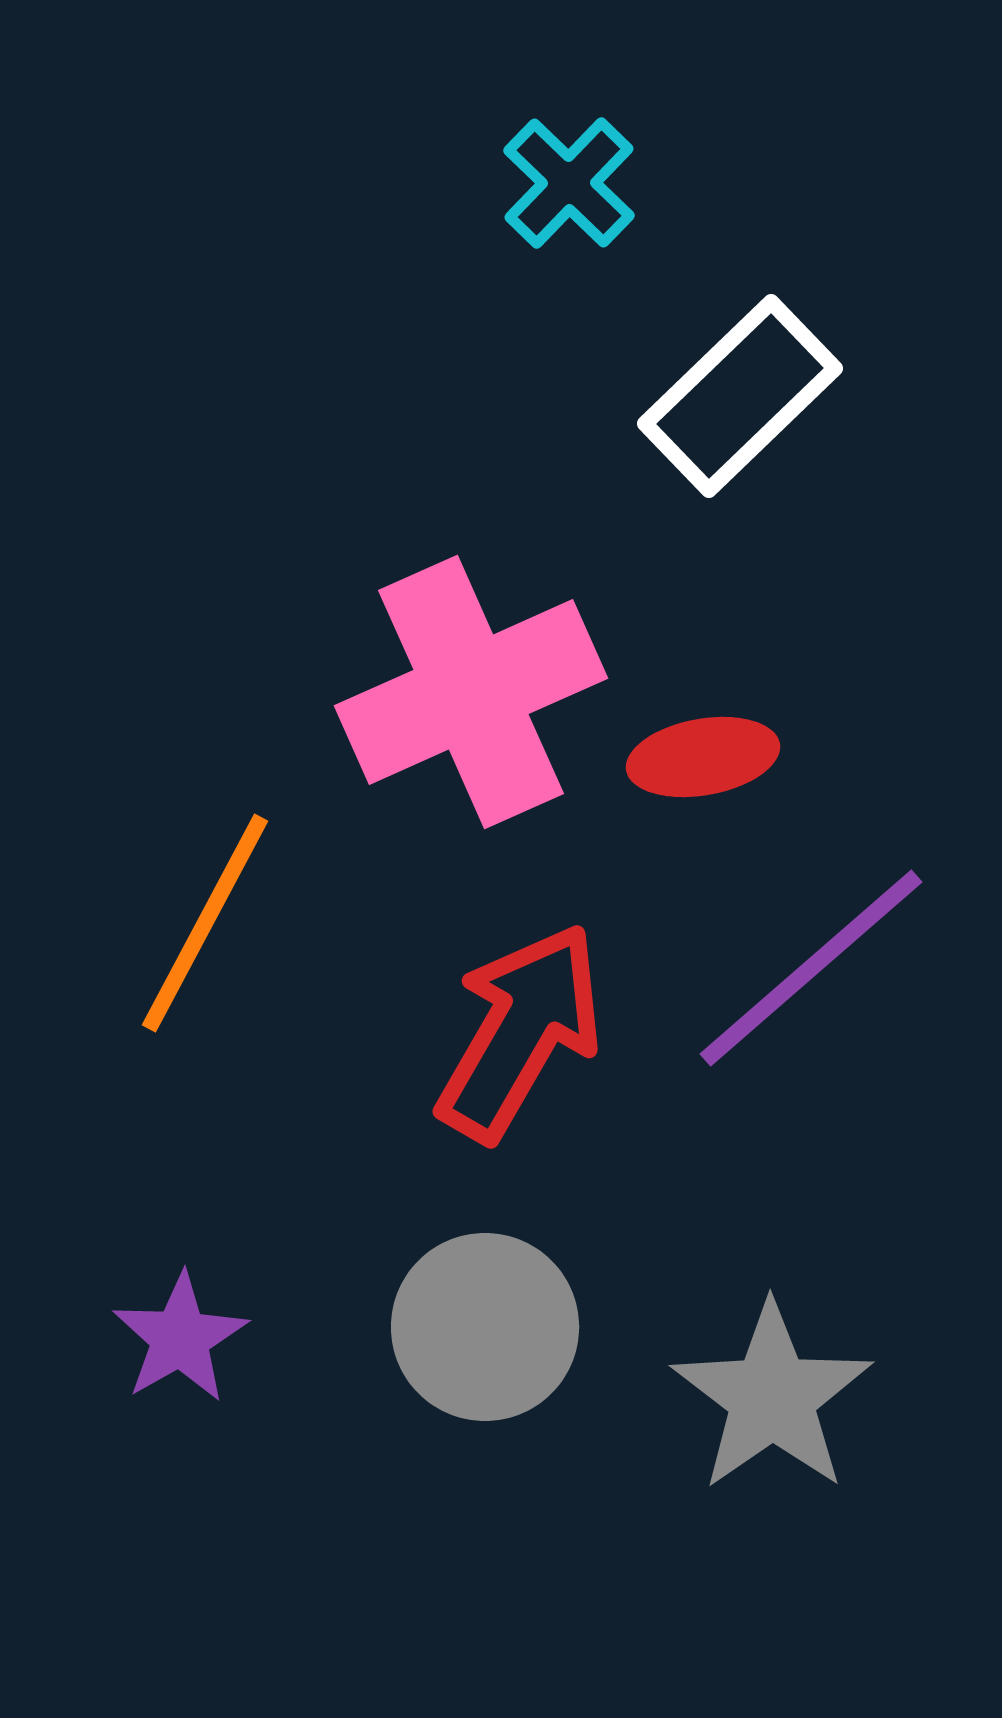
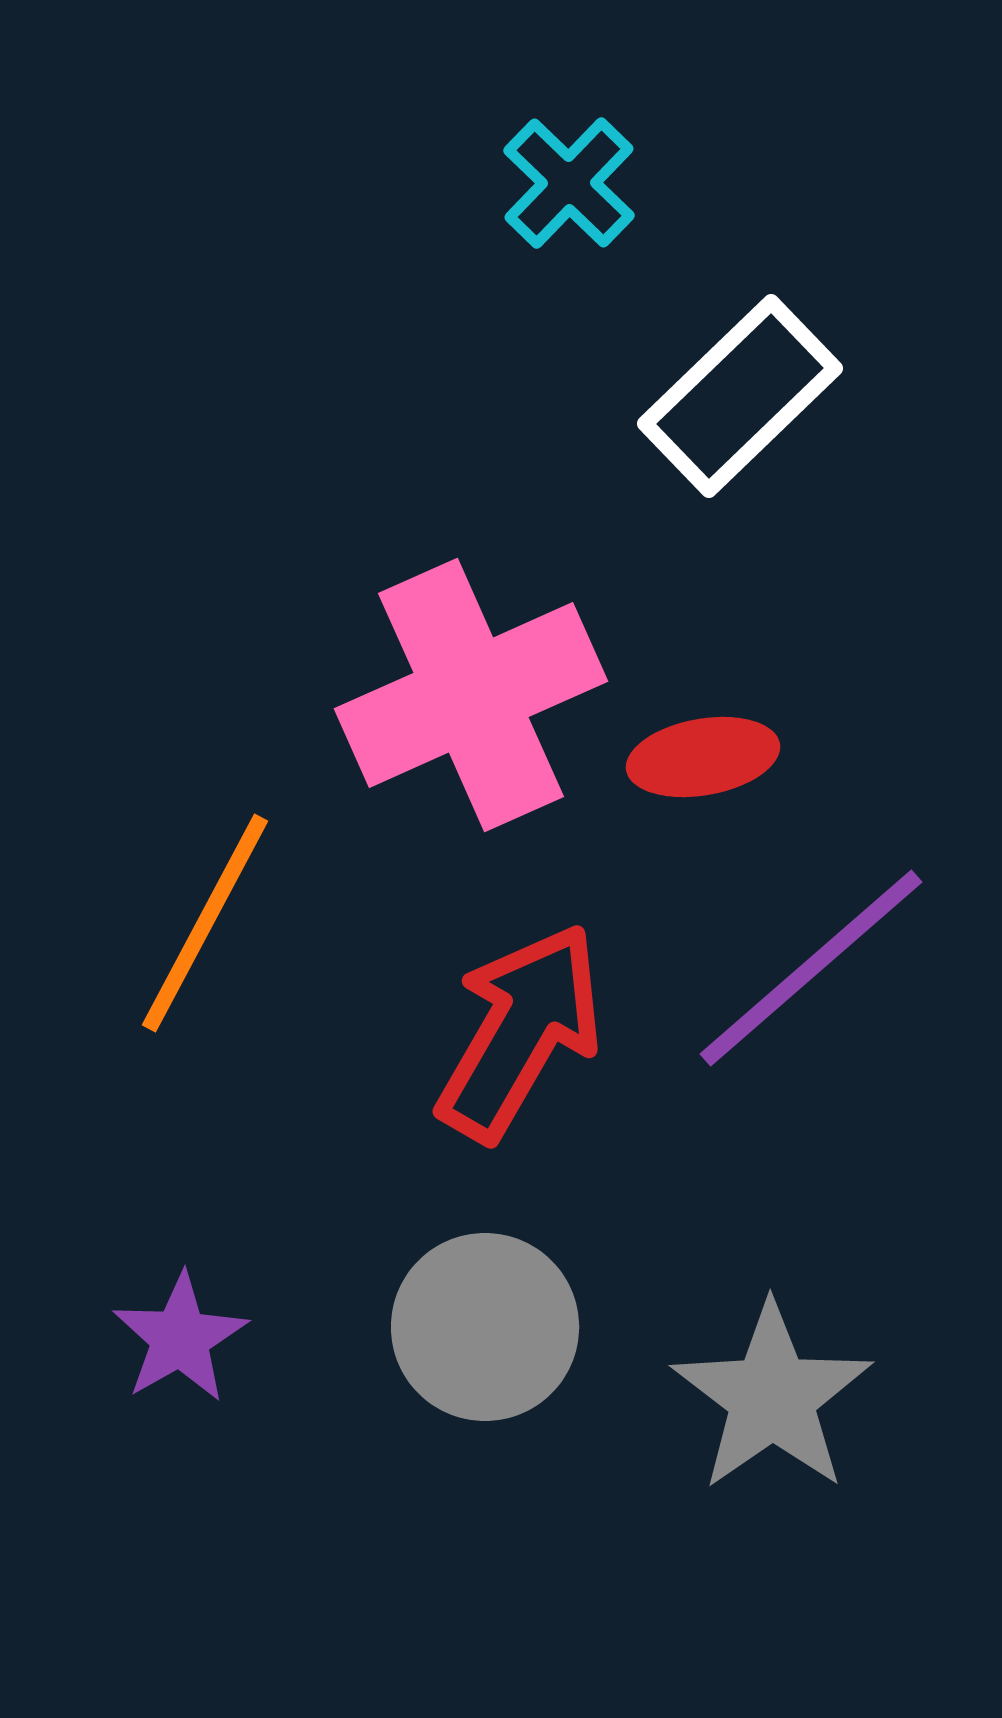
pink cross: moved 3 px down
